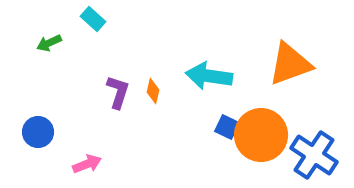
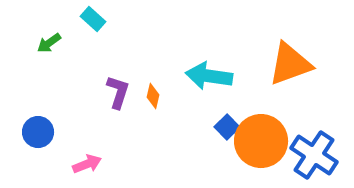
green arrow: rotated 10 degrees counterclockwise
orange diamond: moved 5 px down
blue square: rotated 20 degrees clockwise
orange circle: moved 6 px down
